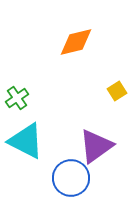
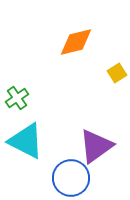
yellow square: moved 18 px up
